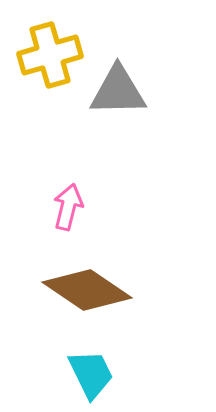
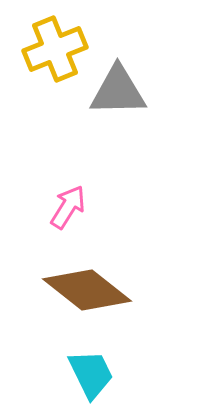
yellow cross: moved 5 px right, 6 px up; rotated 6 degrees counterclockwise
pink arrow: rotated 18 degrees clockwise
brown diamond: rotated 4 degrees clockwise
